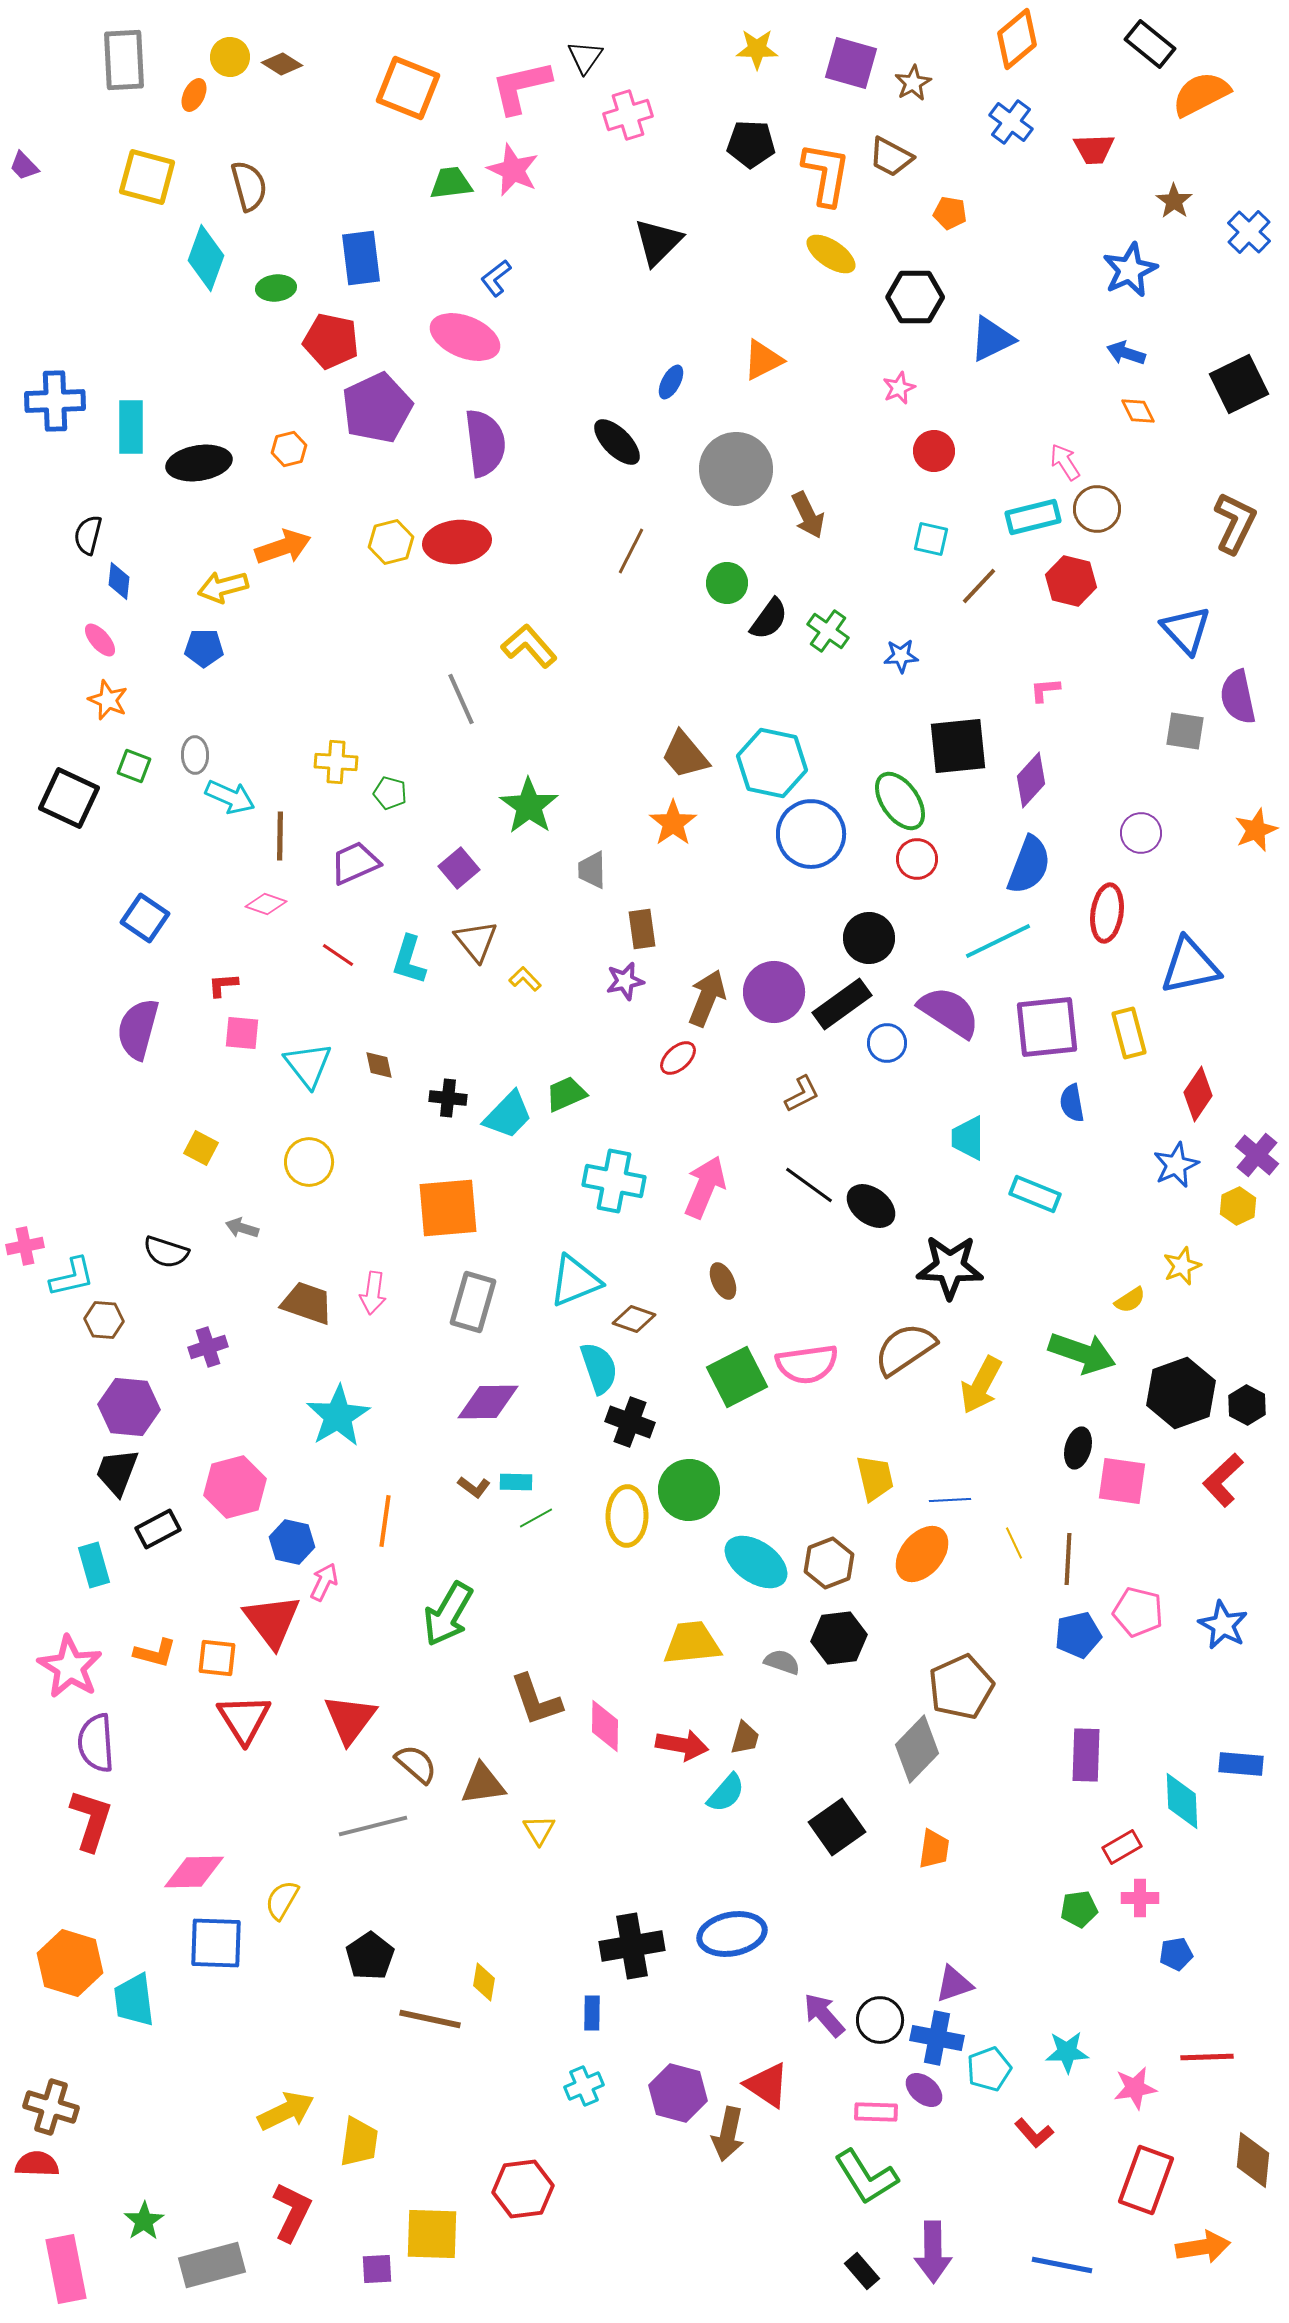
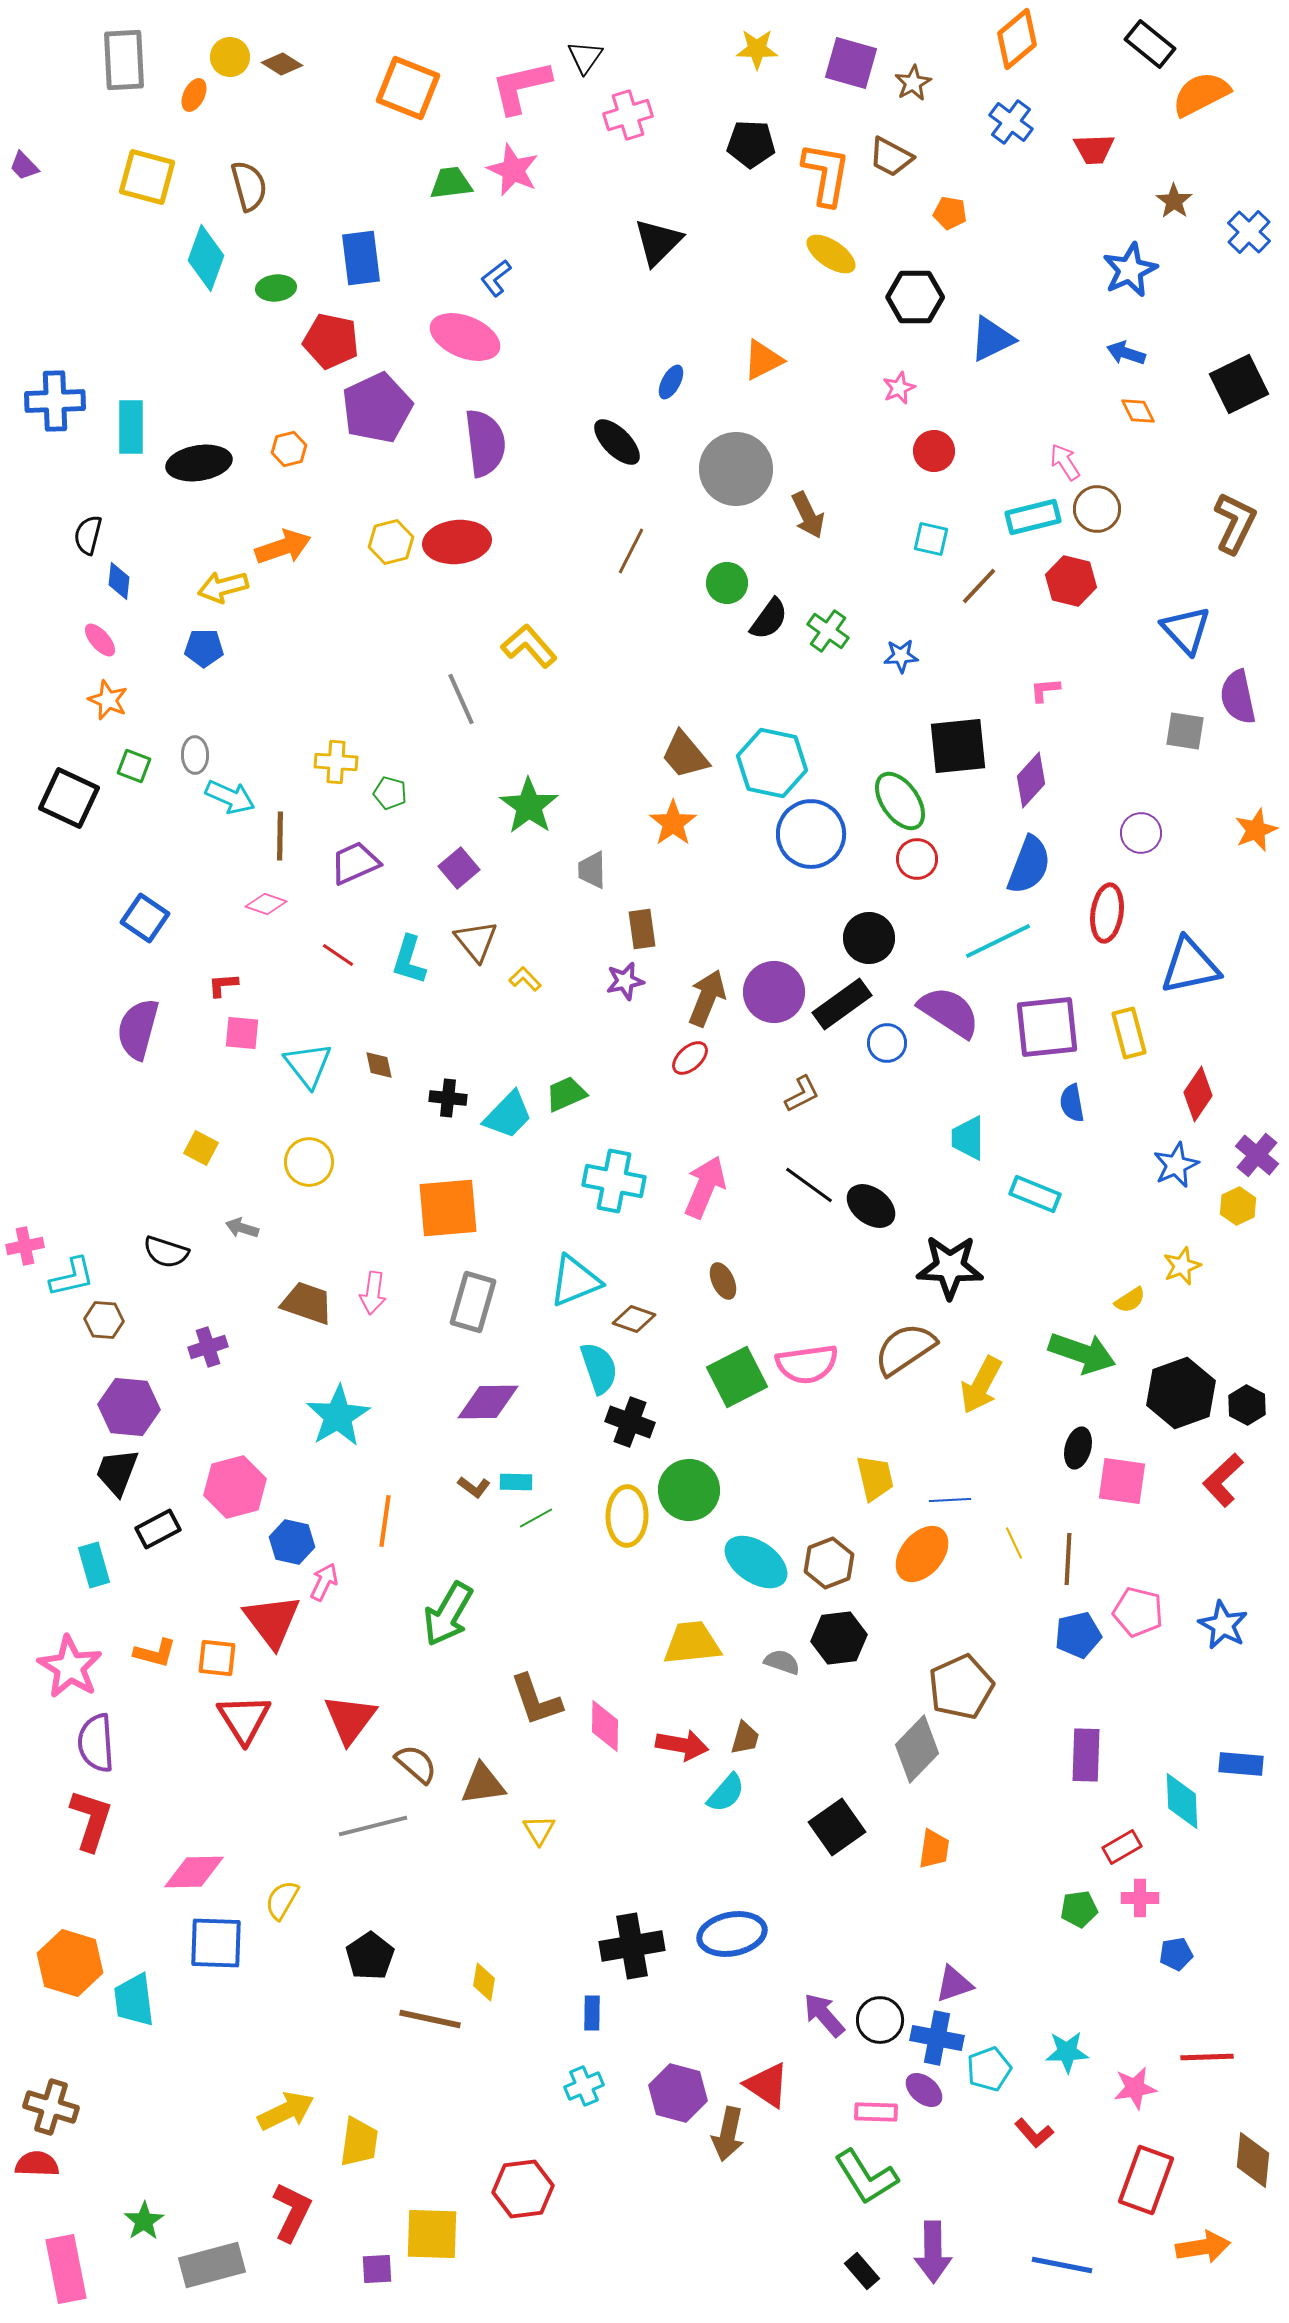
red ellipse at (678, 1058): moved 12 px right
